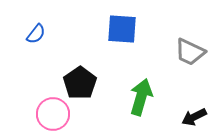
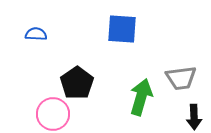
blue semicircle: rotated 125 degrees counterclockwise
gray trapezoid: moved 9 px left, 26 px down; rotated 32 degrees counterclockwise
black pentagon: moved 3 px left
black arrow: rotated 65 degrees counterclockwise
